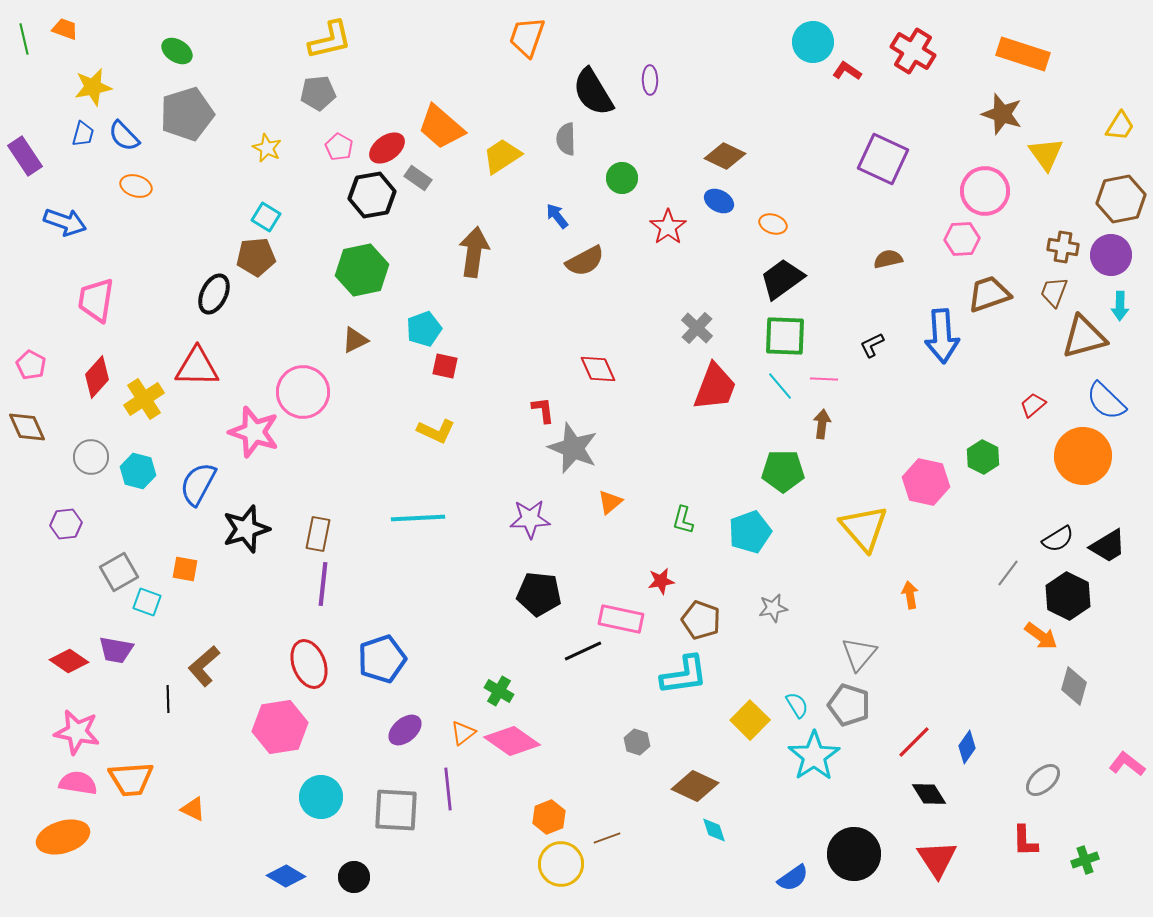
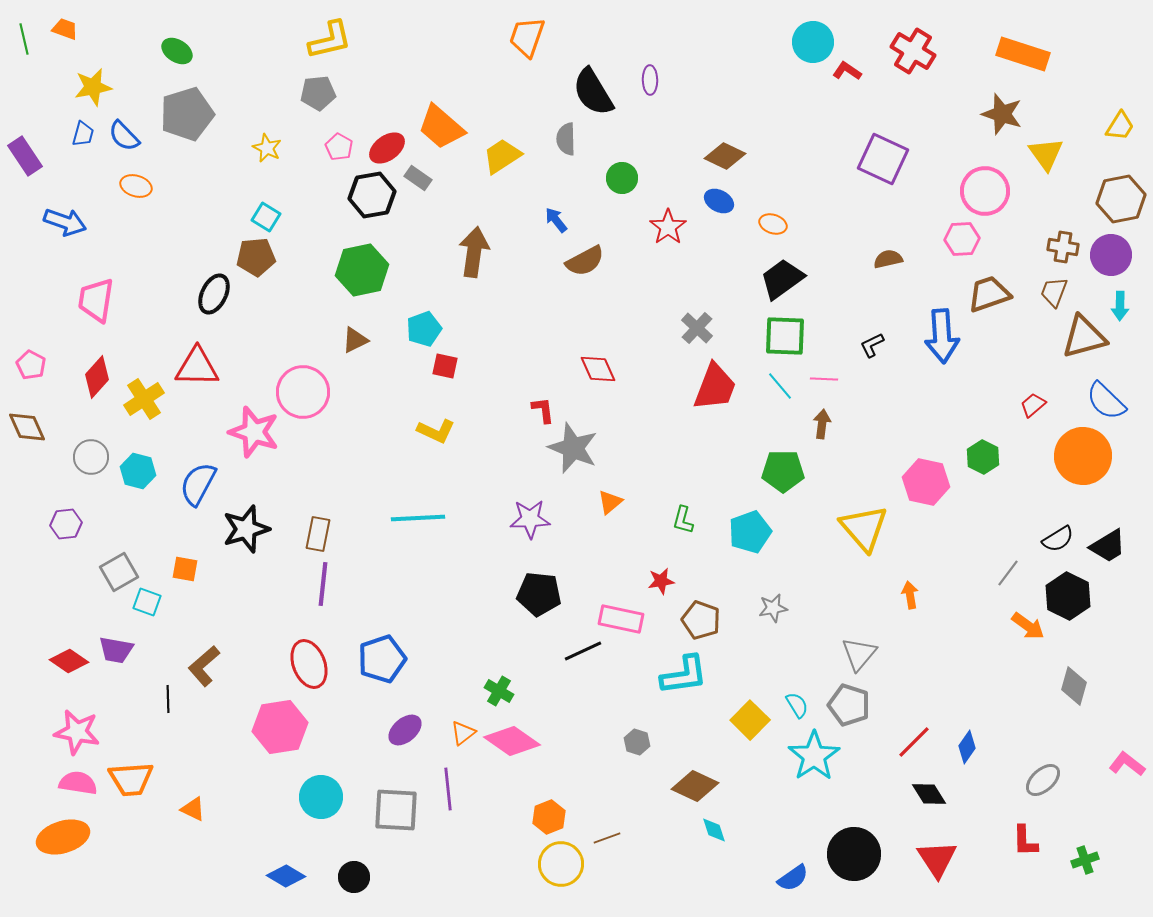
blue arrow at (557, 216): moved 1 px left, 4 px down
orange arrow at (1041, 636): moved 13 px left, 10 px up
